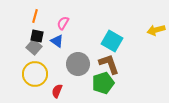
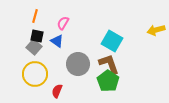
green pentagon: moved 5 px right, 2 px up; rotated 20 degrees counterclockwise
